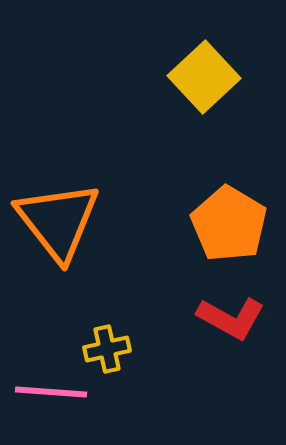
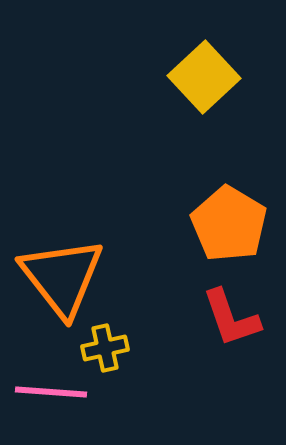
orange triangle: moved 4 px right, 56 px down
red L-shape: rotated 42 degrees clockwise
yellow cross: moved 2 px left, 1 px up
